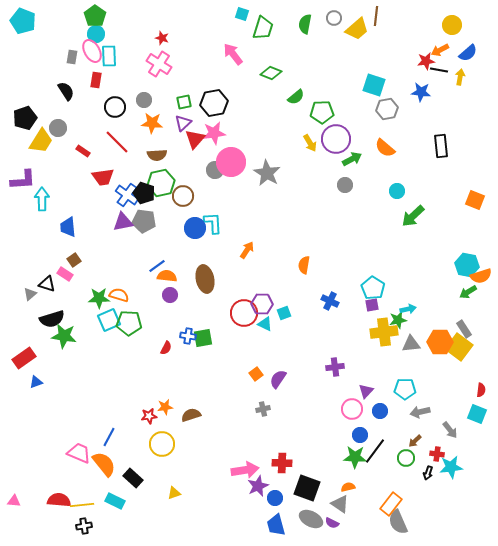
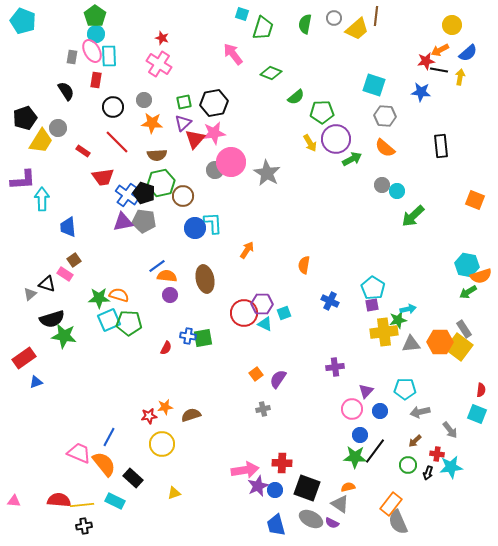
black circle at (115, 107): moved 2 px left
gray hexagon at (387, 109): moved 2 px left, 7 px down; rotated 15 degrees clockwise
gray circle at (345, 185): moved 37 px right
green circle at (406, 458): moved 2 px right, 7 px down
blue circle at (275, 498): moved 8 px up
